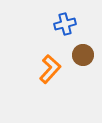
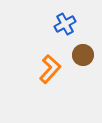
blue cross: rotated 15 degrees counterclockwise
